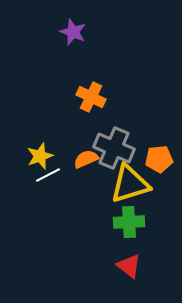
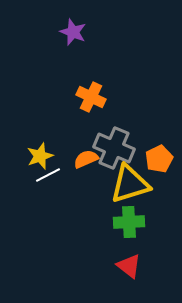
orange pentagon: rotated 20 degrees counterclockwise
